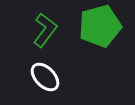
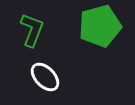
green L-shape: moved 13 px left; rotated 16 degrees counterclockwise
